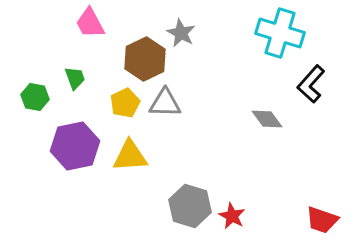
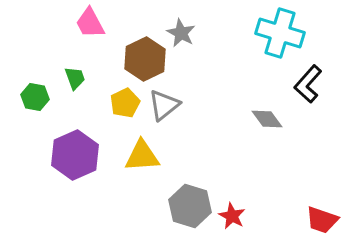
black L-shape: moved 3 px left
gray triangle: moved 1 px left, 2 px down; rotated 40 degrees counterclockwise
purple hexagon: moved 9 px down; rotated 12 degrees counterclockwise
yellow triangle: moved 12 px right
